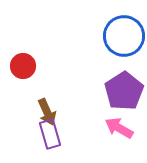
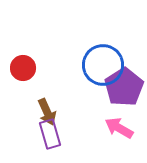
blue circle: moved 21 px left, 29 px down
red circle: moved 2 px down
purple pentagon: moved 4 px up
